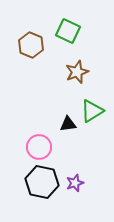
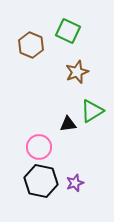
black hexagon: moved 1 px left, 1 px up
